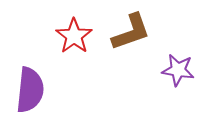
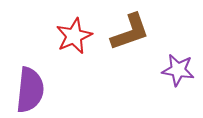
brown L-shape: moved 1 px left
red star: rotated 12 degrees clockwise
